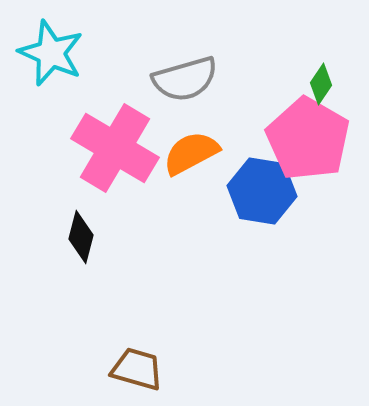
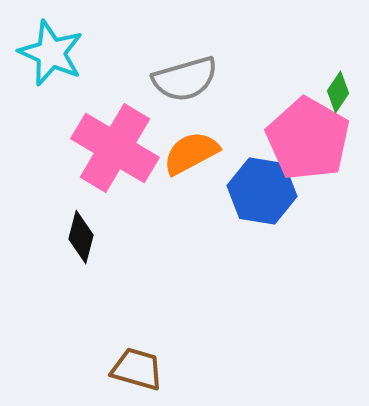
green diamond: moved 17 px right, 8 px down
